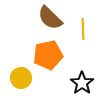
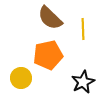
black star: moved 1 px right, 1 px up; rotated 10 degrees clockwise
